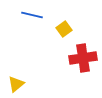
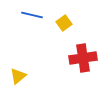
yellow square: moved 6 px up
yellow triangle: moved 2 px right, 8 px up
